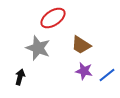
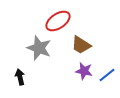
red ellipse: moved 5 px right, 3 px down
gray star: moved 1 px right
black arrow: rotated 28 degrees counterclockwise
